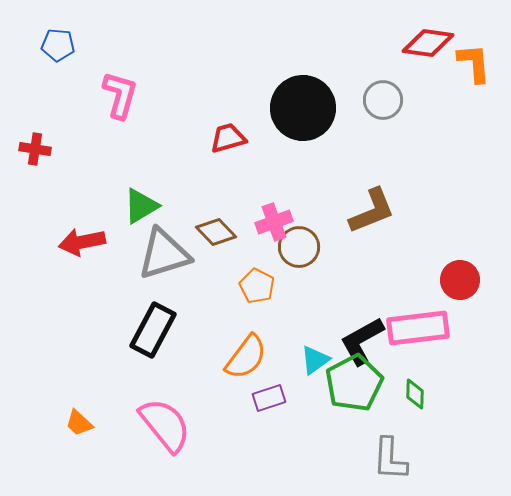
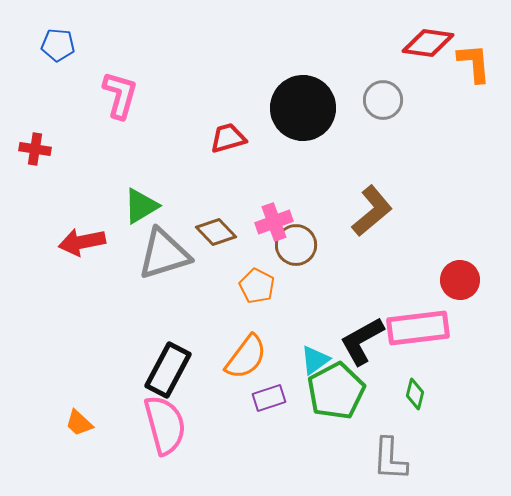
brown L-shape: rotated 18 degrees counterclockwise
brown circle: moved 3 px left, 2 px up
black rectangle: moved 15 px right, 40 px down
green pentagon: moved 18 px left, 8 px down
green diamond: rotated 12 degrees clockwise
pink semicircle: rotated 24 degrees clockwise
